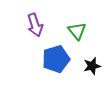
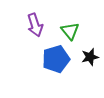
green triangle: moved 7 px left
black star: moved 2 px left, 9 px up
